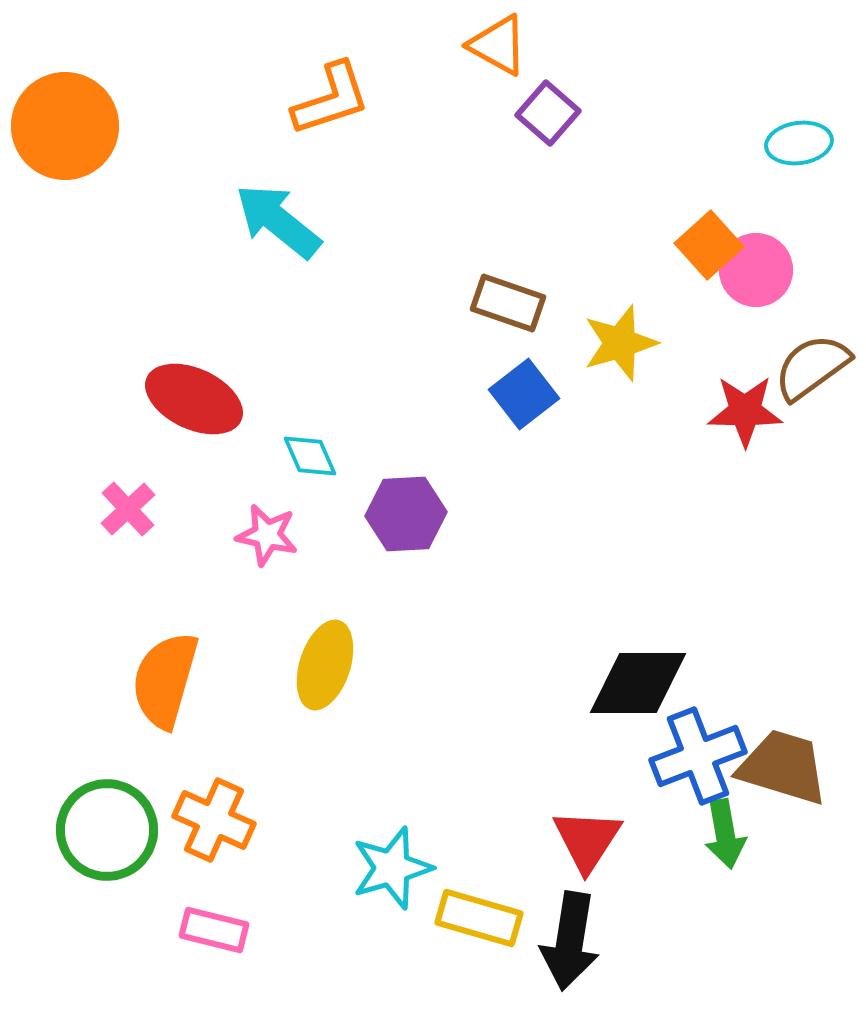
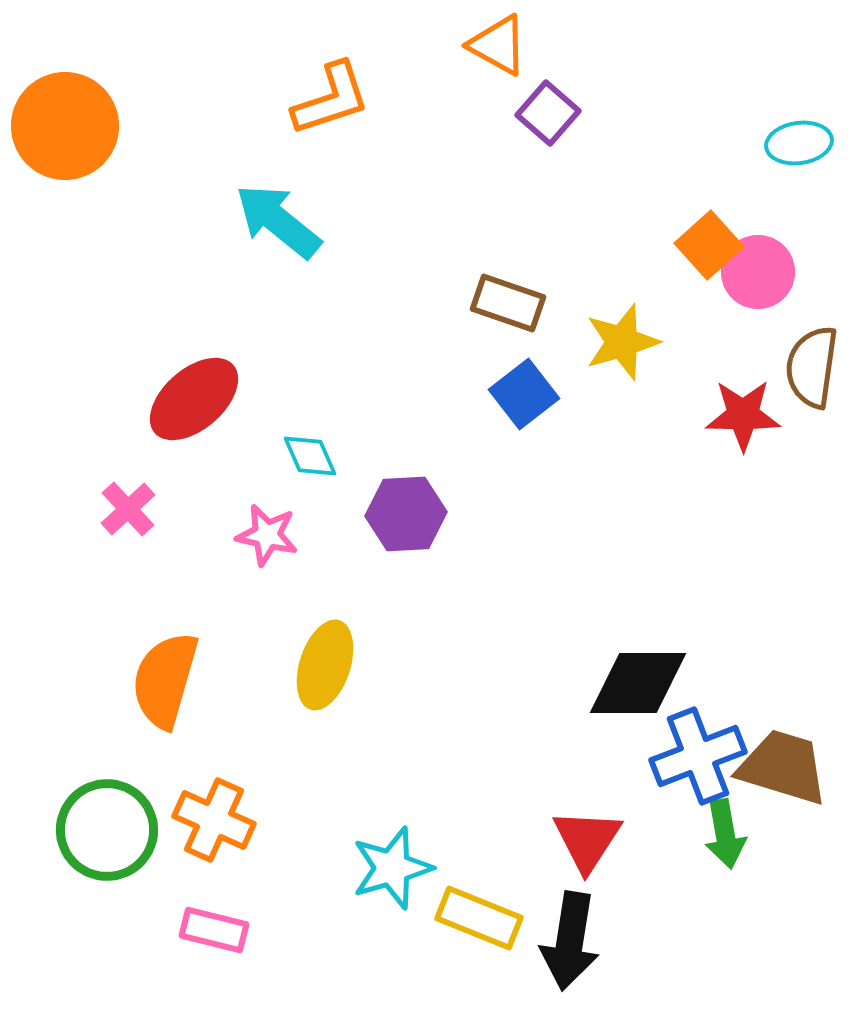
pink circle: moved 2 px right, 2 px down
yellow star: moved 2 px right, 1 px up
brown semicircle: rotated 46 degrees counterclockwise
red ellipse: rotated 66 degrees counterclockwise
red star: moved 2 px left, 4 px down
yellow rectangle: rotated 6 degrees clockwise
